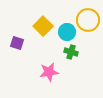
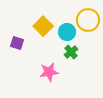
green cross: rotated 32 degrees clockwise
